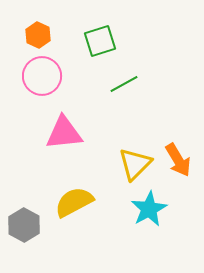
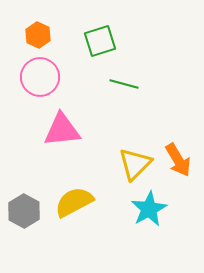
pink circle: moved 2 px left, 1 px down
green line: rotated 44 degrees clockwise
pink triangle: moved 2 px left, 3 px up
gray hexagon: moved 14 px up
